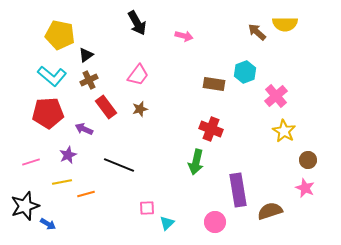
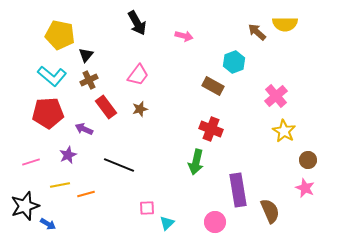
black triangle: rotated 14 degrees counterclockwise
cyan hexagon: moved 11 px left, 10 px up
brown rectangle: moved 1 px left, 2 px down; rotated 20 degrees clockwise
yellow line: moved 2 px left, 3 px down
brown semicircle: rotated 85 degrees clockwise
